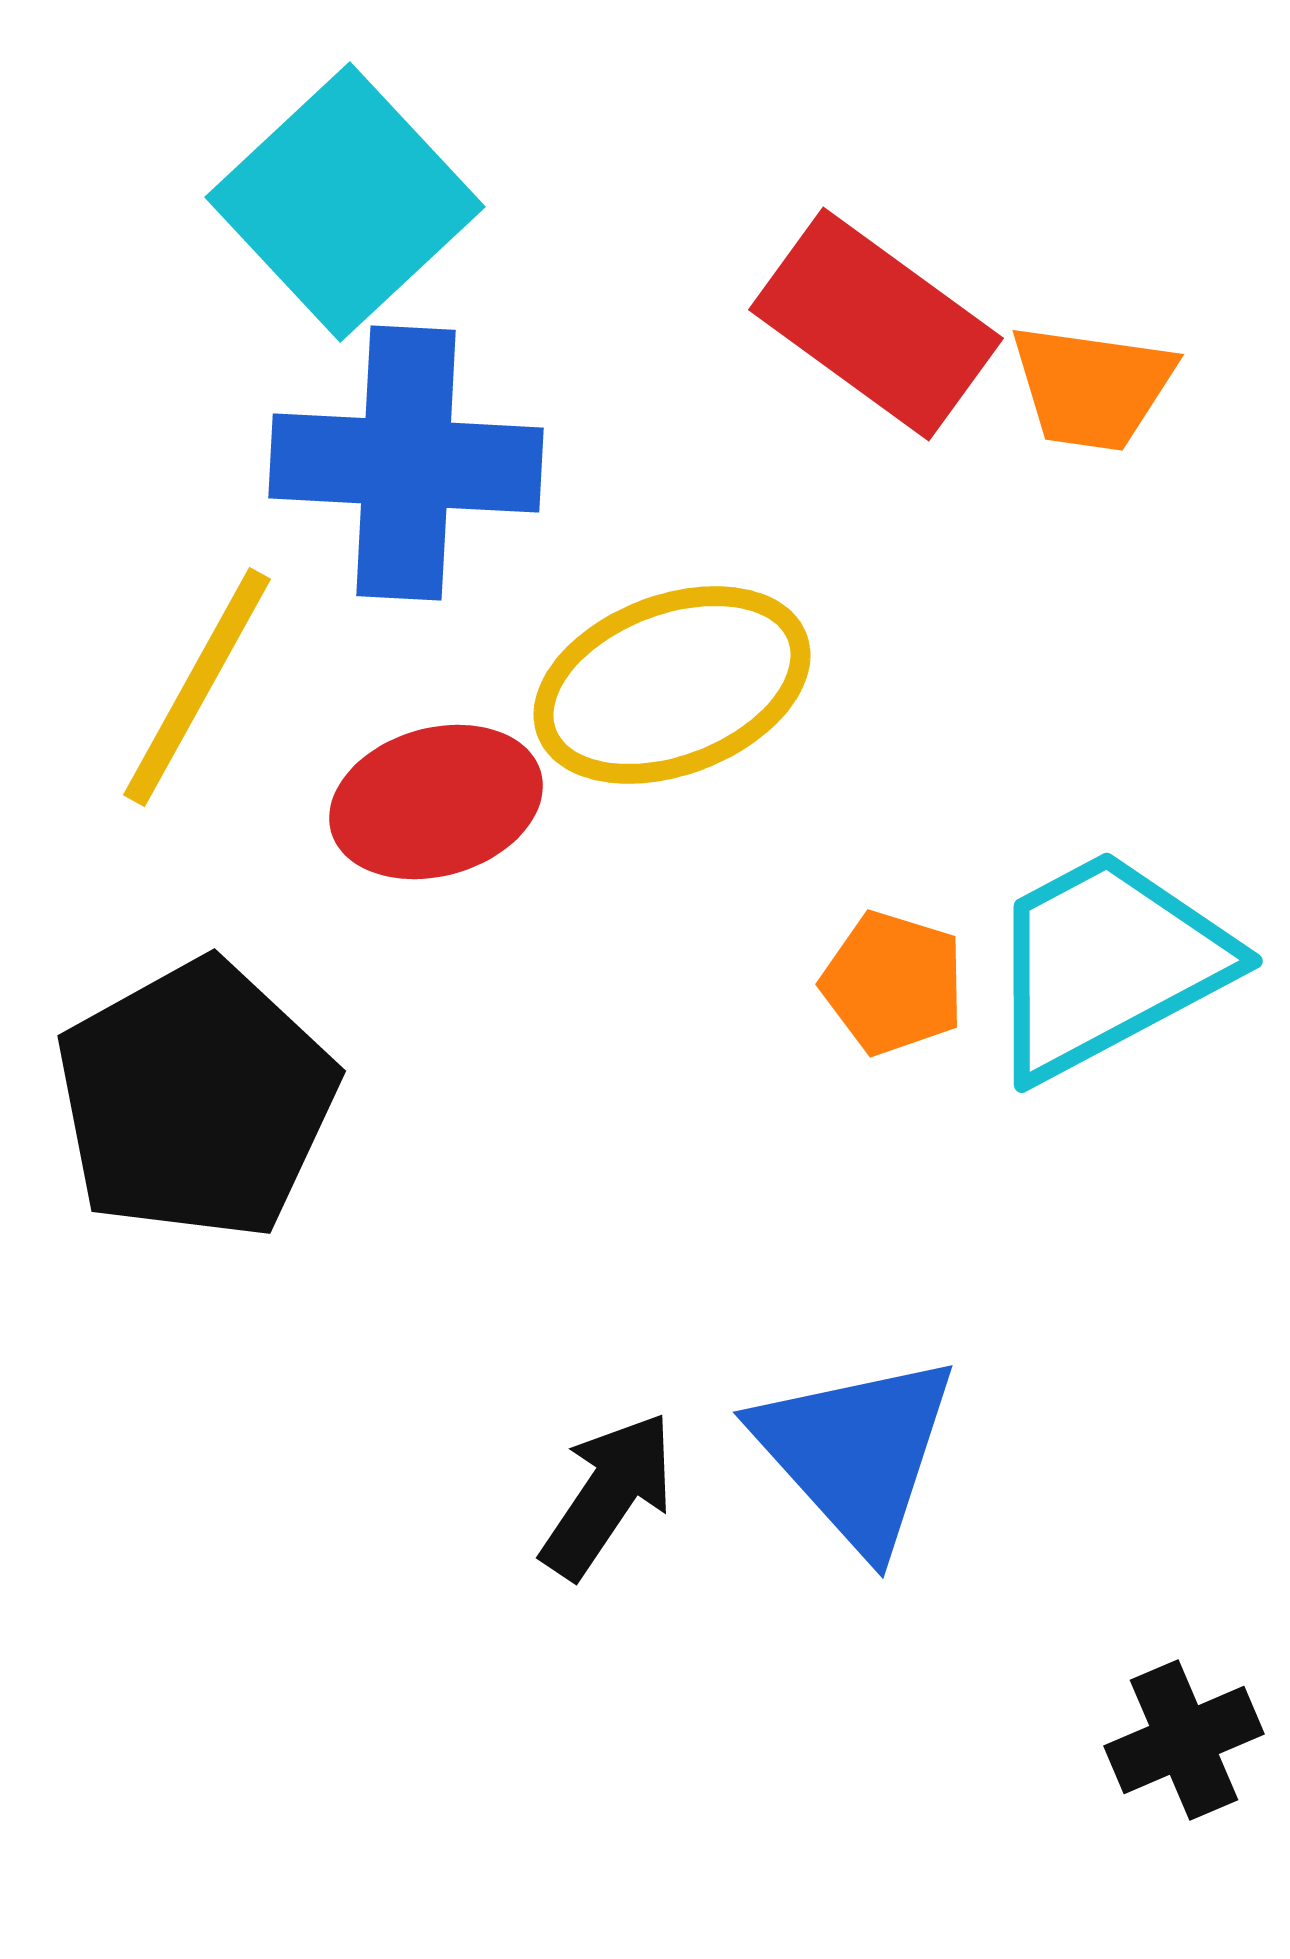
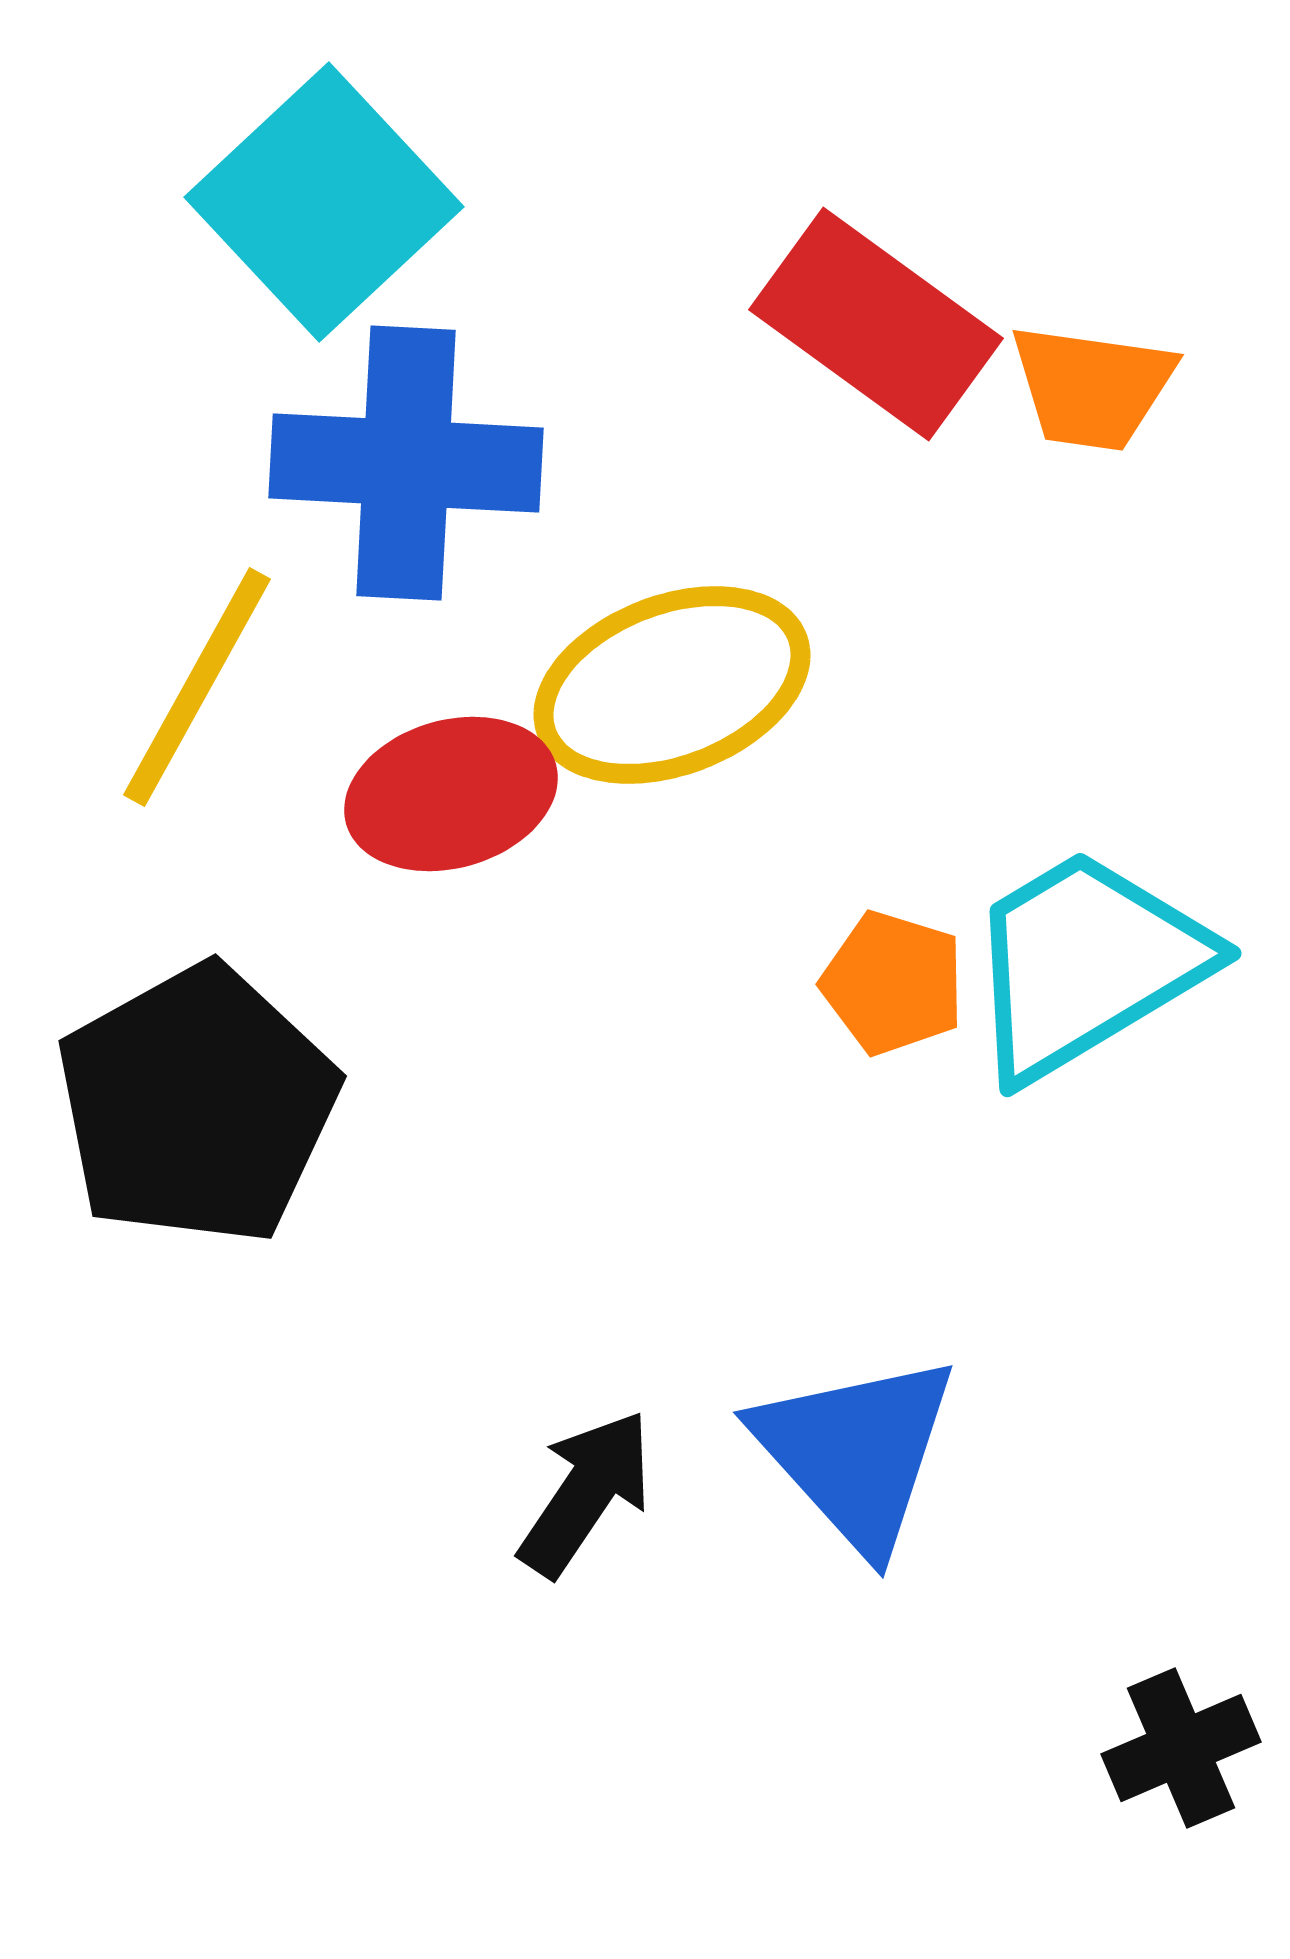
cyan square: moved 21 px left
red ellipse: moved 15 px right, 8 px up
cyan trapezoid: moved 21 px left; rotated 3 degrees counterclockwise
black pentagon: moved 1 px right, 5 px down
black arrow: moved 22 px left, 2 px up
black cross: moved 3 px left, 8 px down
